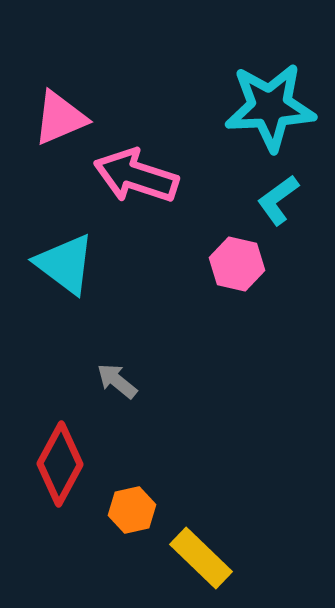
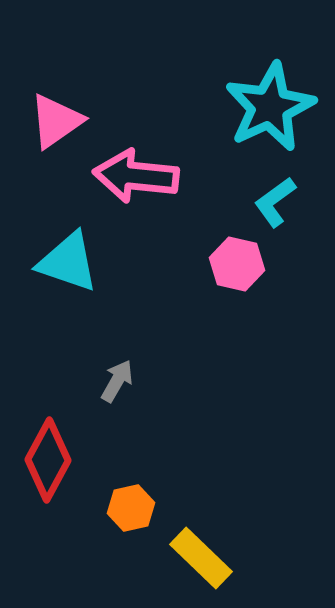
cyan star: rotated 22 degrees counterclockwise
pink triangle: moved 4 px left, 3 px down; rotated 12 degrees counterclockwise
pink arrow: rotated 12 degrees counterclockwise
cyan L-shape: moved 3 px left, 2 px down
cyan triangle: moved 3 px right, 2 px up; rotated 18 degrees counterclockwise
gray arrow: rotated 81 degrees clockwise
red diamond: moved 12 px left, 4 px up
orange hexagon: moved 1 px left, 2 px up
